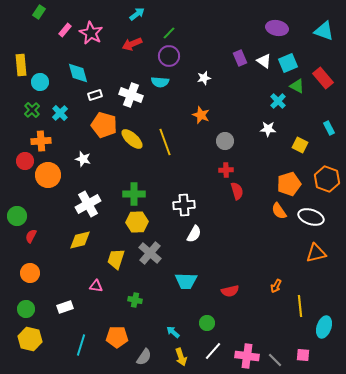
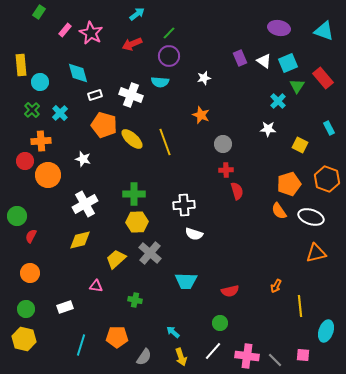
purple ellipse at (277, 28): moved 2 px right
green triangle at (297, 86): rotated 35 degrees clockwise
gray circle at (225, 141): moved 2 px left, 3 px down
white cross at (88, 204): moved 3 px left
white semicircle at (194, 234): rotated 78 degrees clockwise
yellow trapezoid at (116, 259): rotated 30 degrees clockwise
green circle at (207, 323): moved 13 px right
cyan ellipse at (324, 327): moved 2 px right, 4 px down
yellow hexagon at (30, 339): moved 6 px left
